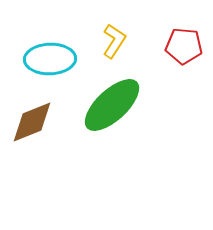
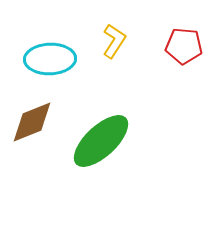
green ellipse: moved 11 px left, 36 px down
